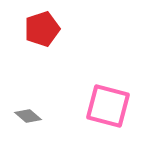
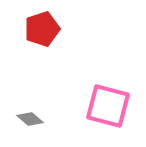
gray diamond: moved 2 px right, 3 px down
